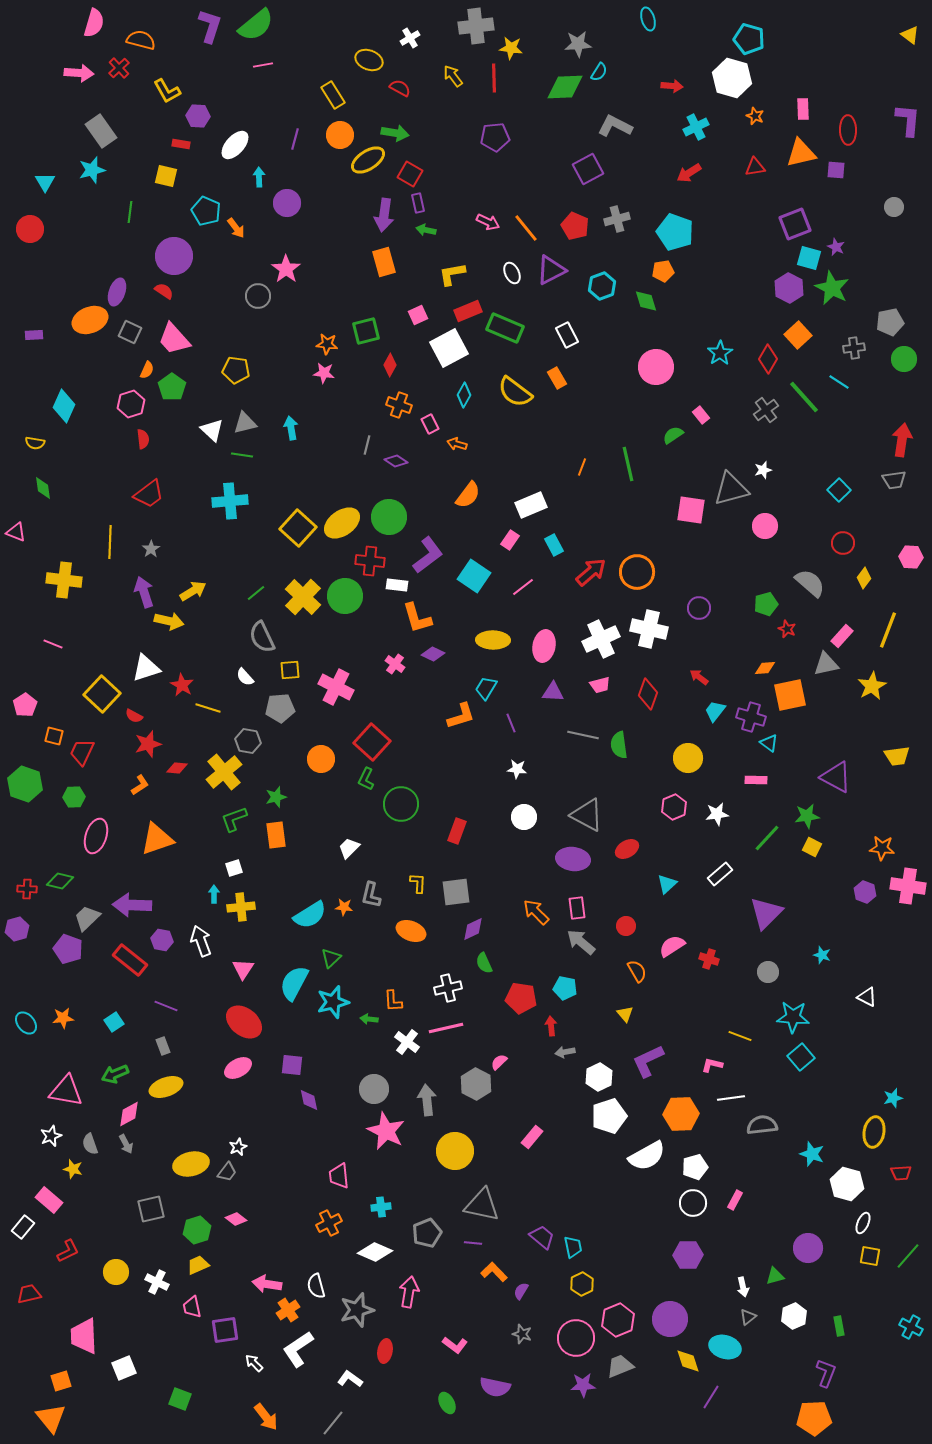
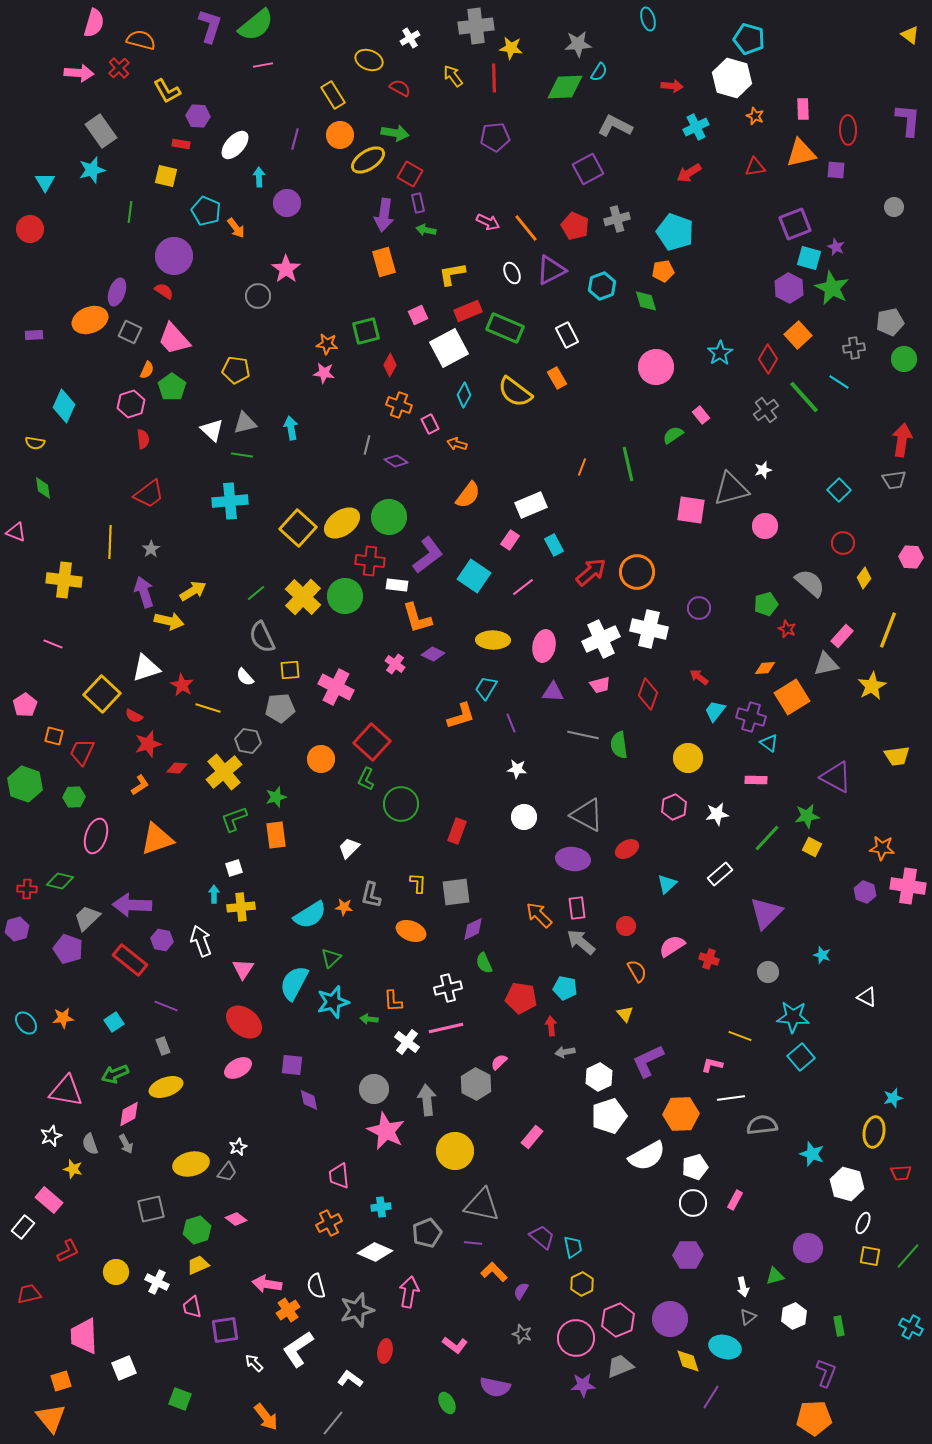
orange square at (790, 695): moved 2 px right, 2 px down; rotated 20 degrees counterclockwise
orange arrow at (536, 912): moved 3 px right, 3 px down
